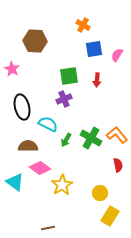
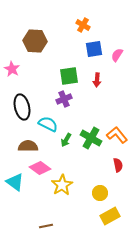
yellow rectangle: rotated 30 degrees clockwise
brown line: moved 2 px left, 2 px up
